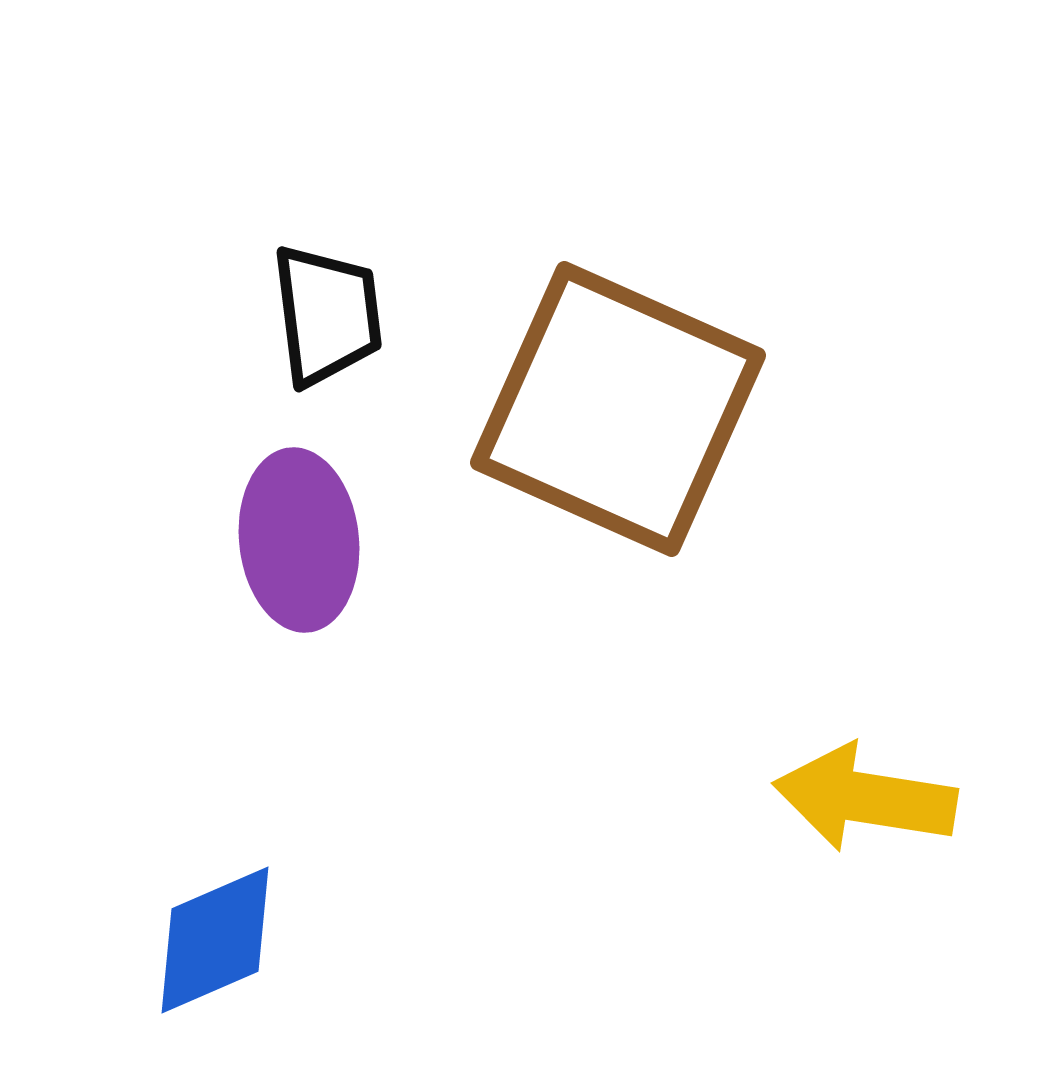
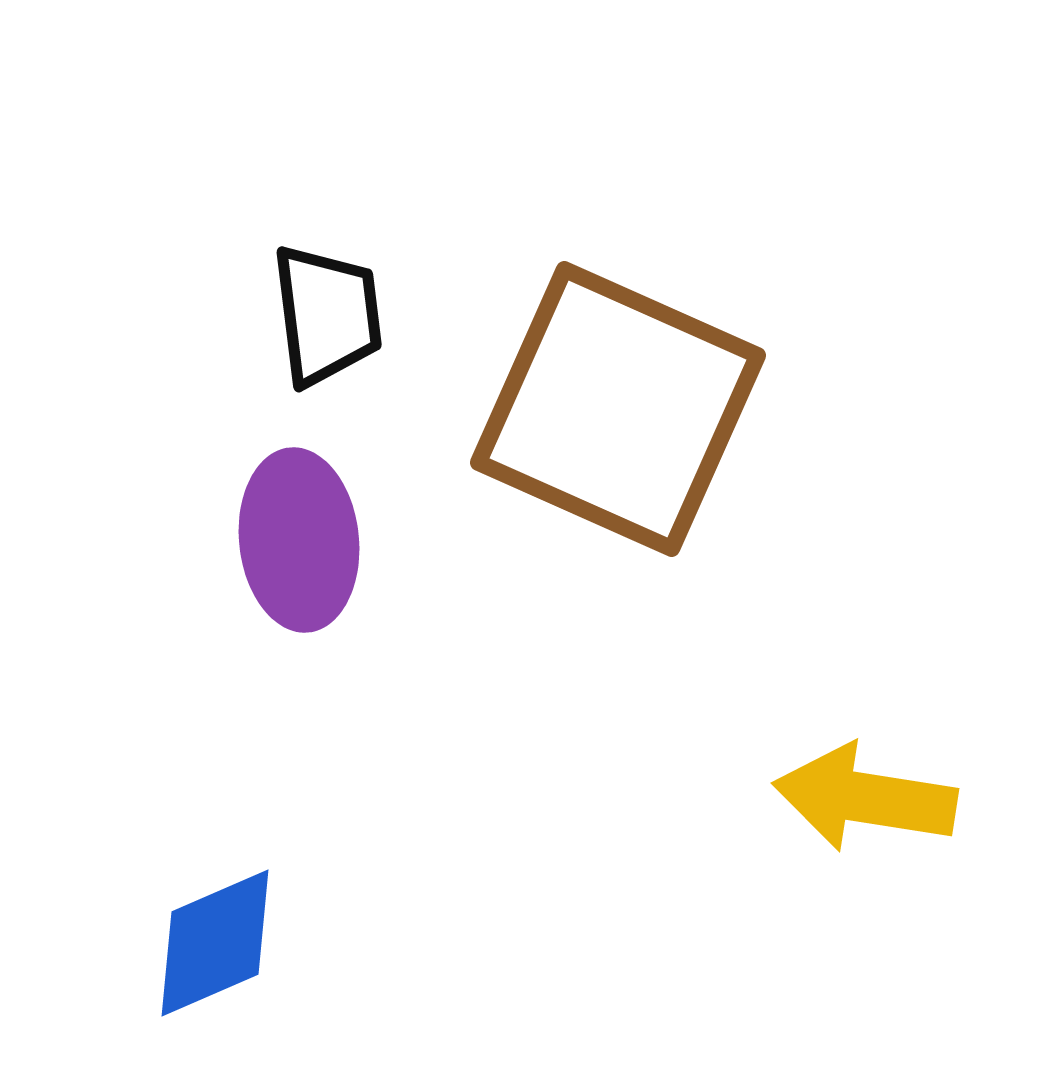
blue diamond: moved 3 px down
